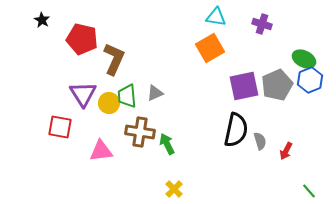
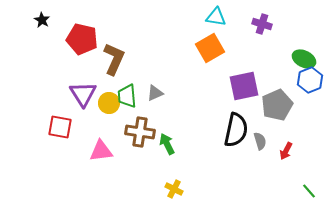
gray pentagon: moved 20 px down
yellow cross: rotated 18 degrees counterclockwise
